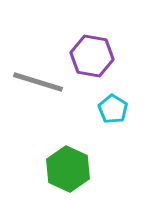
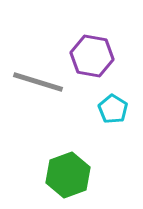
green hexagon: moved 6 px down; rotated 15 degrees clockwise
